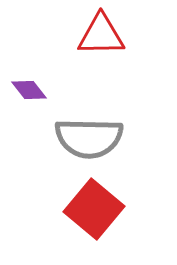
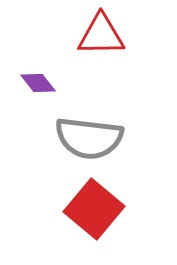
purple diamond: moved 9 px right, 7 px up
gray semicircle: rotated 6 degrees clockwise
